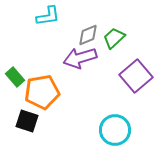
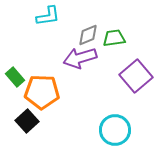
green trapezoid: rotated 35 degrees clockwise
orange pentagon: rotated 12 degrees clockwise
black square: rotated 30 degrees clockwise
